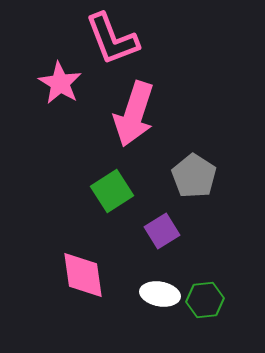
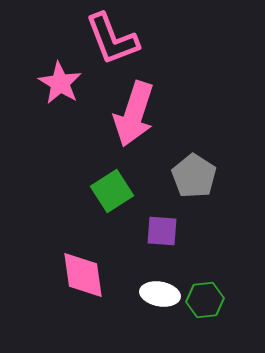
purple square: rotated 36 degrees clockwise
